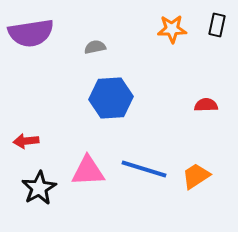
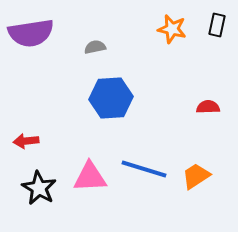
orange star: rotated 16 degrees clockwise
red semicircle: moved 2 px right, 2 px down
pink triangle: moved 2 px right, 6 px down
black star: rotated 12 degrees counterclockwise
